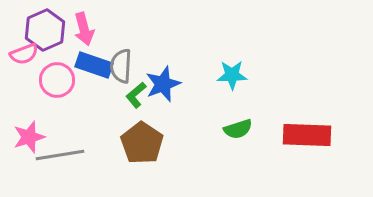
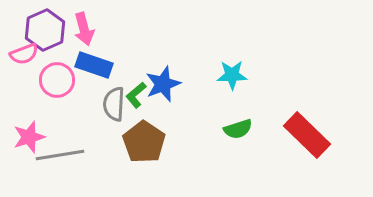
gray semicircle: moved 7 px left, 38 px down
red rectangle: rotated 42 degrees clockwise
brown pentagon: moved 2 px right, 1 px up
